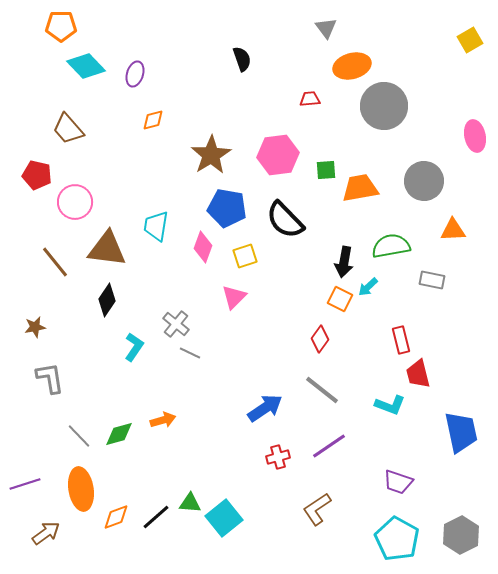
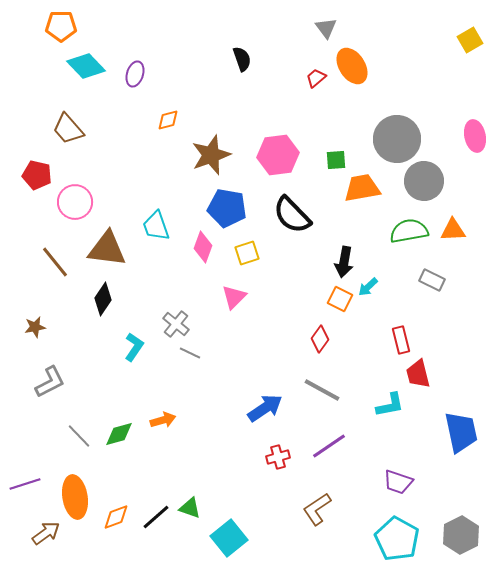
orange ellipse at (352, 66): rotated 72 degrees clockwise
red trapezoid at (310, 99): moved 6 px right, 21 px up; rotated 35 degrees counterclockwise
gray circle at (384, 106): moved 13 px right, 33 px down
orange diamond at (153, 120): moved 15 px right
brown star at (211, 155): rotated 12 degrees clockwise
green square at (326, 170): moved 10 px right, 10 px up
orange trapezoid at (360, 188): moved 2 px right
black semicircle at (285, 220): moved 7 px right, 5 px up
cyan trapezoid at (156, 226): rotated 28 degrees counterclockwise
green semicircle at (391, 246): moved 18 px right, 15 px up
yellow square at (245, 256): moved 2 px right, 3 px up
gray rectangle at (432, 280): rotated 15 degrees clockwise
black diamond at (107, 300): moved 4 px left, 1 px up
gray L-shape at (50, 378): moved 4 px down; rotated 72 degrees clockwise
gray line at (322, 390): rotated 9 degrees counterclockwise
cyan L-shape at (390, 405): rotated 32 degrees counterclockwise
orange ellipse at (81, 489): moved 6 px left, 8 px down
green triangle at (190, 503): moved 5 px down; rotated 15 degrees clockwise
cyan square at (224, 518): moved 5 px right, 20 px down
